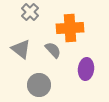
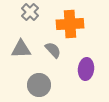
orange cross: moved 4 px up
gray triangle: rotated 40 degrees counterclockwise
